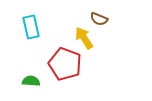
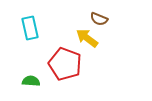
cyan rectangle: moved 1 px left, 1 px down
yellow arrow: moved 3 px right; rotated 20 degrees counterclockwise
